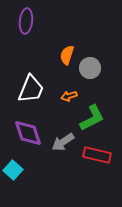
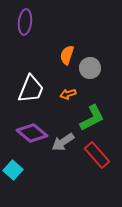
purple ellipse: moved 1 px left, 1 px down
orange arrow: moved 1 px left, 2 px up
purple diamond: moved 4 px right; rotated 32 degrees counterclockwise
red rectangle: rotated 36 degrees clockwise
